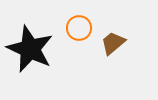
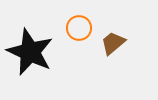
black star: moved 3 px down
